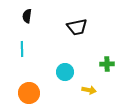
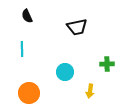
black semicircle: rotated 32 degrees counterclockwise
yellow arrow: moved 1 px right, 1 px down; rotated 88 degrees clockwise
